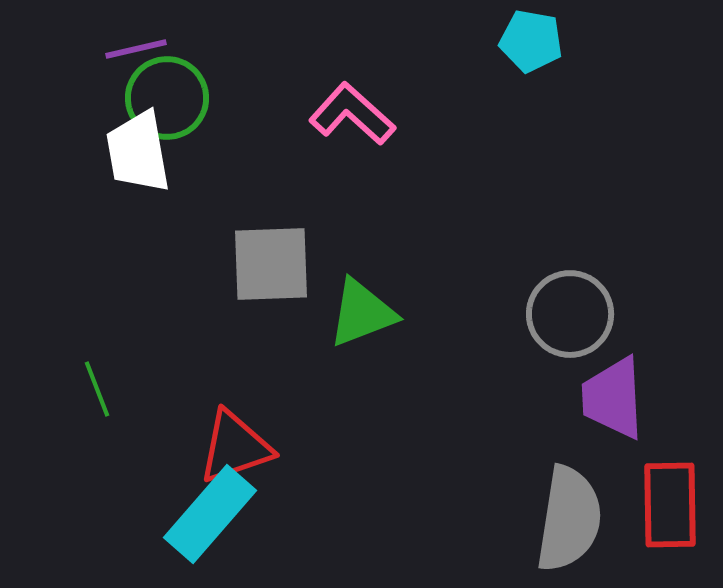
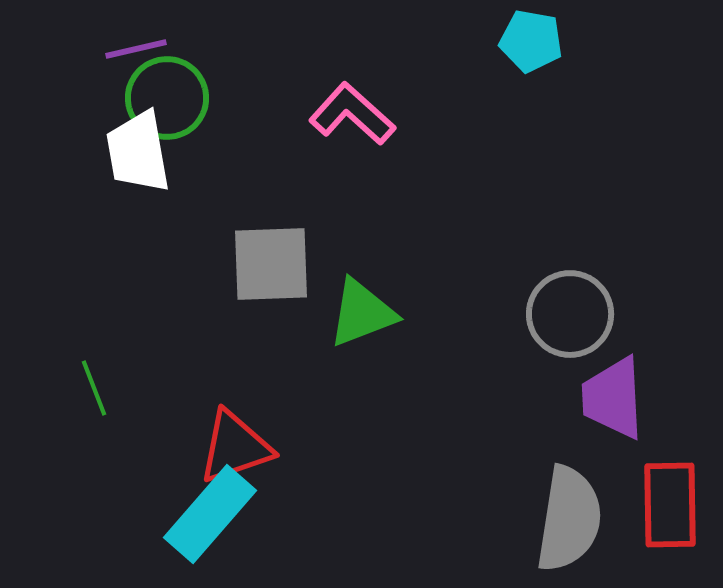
green line: moved 3 px left, 1 px up
